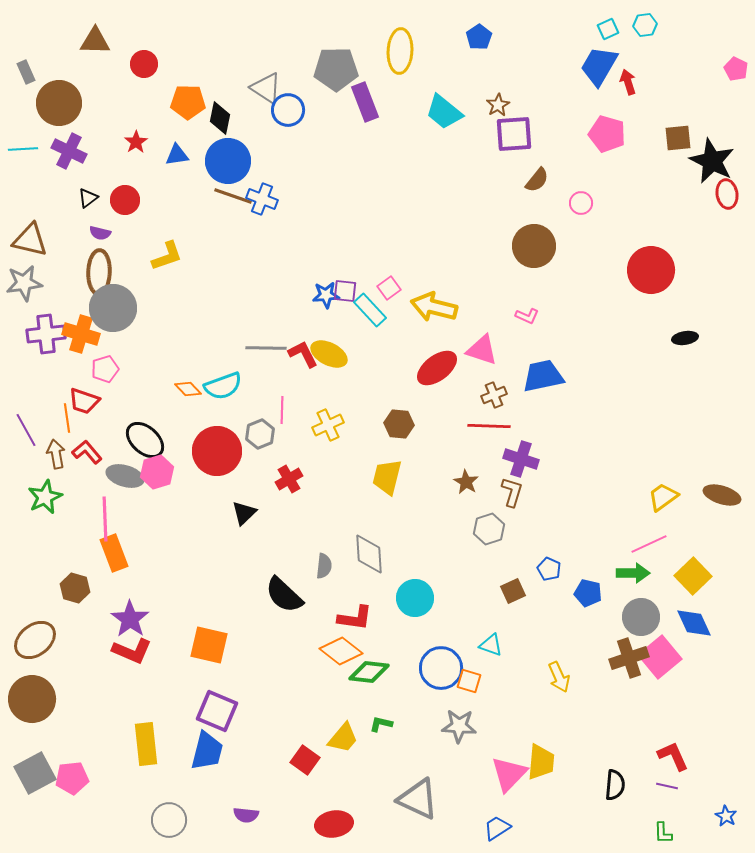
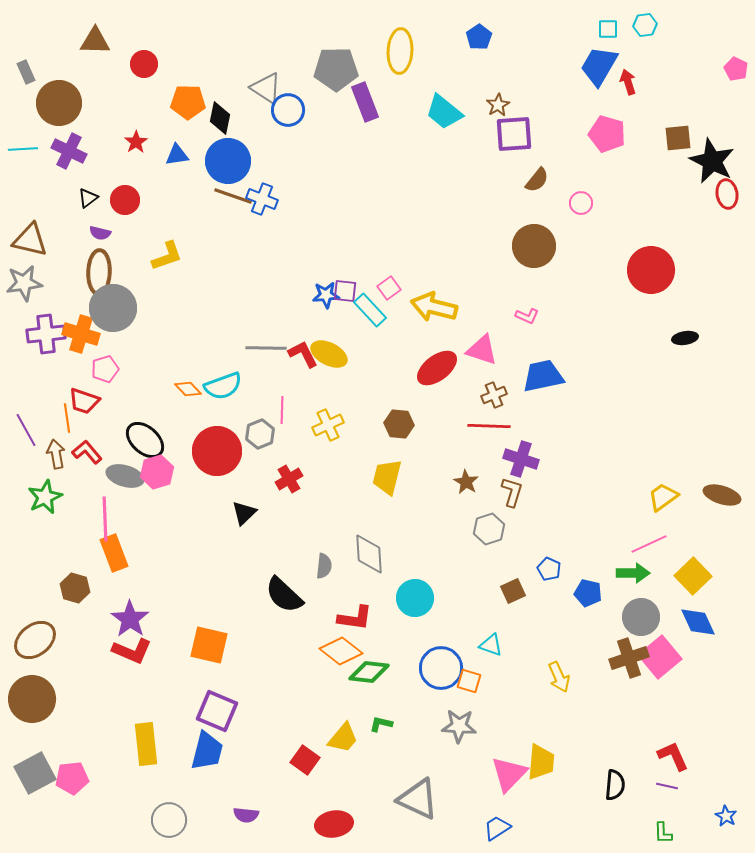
cyan square at (608, 29): rotated 25 degrees clockwise
blue diamond at (694, 623): moved 4 px right, 1 px up
